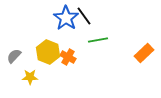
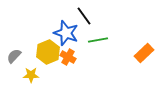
blue star: moved 15 px down; rotated 15 degrees counterclockwise
yellow hexagon: rotated 15 degrees clockwise
yellow star: moved 1 px right, 2 px up
